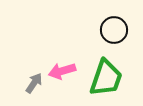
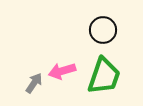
black circle: moved 11 px left
green trapezoid: moved 2 px left, 2 px up
